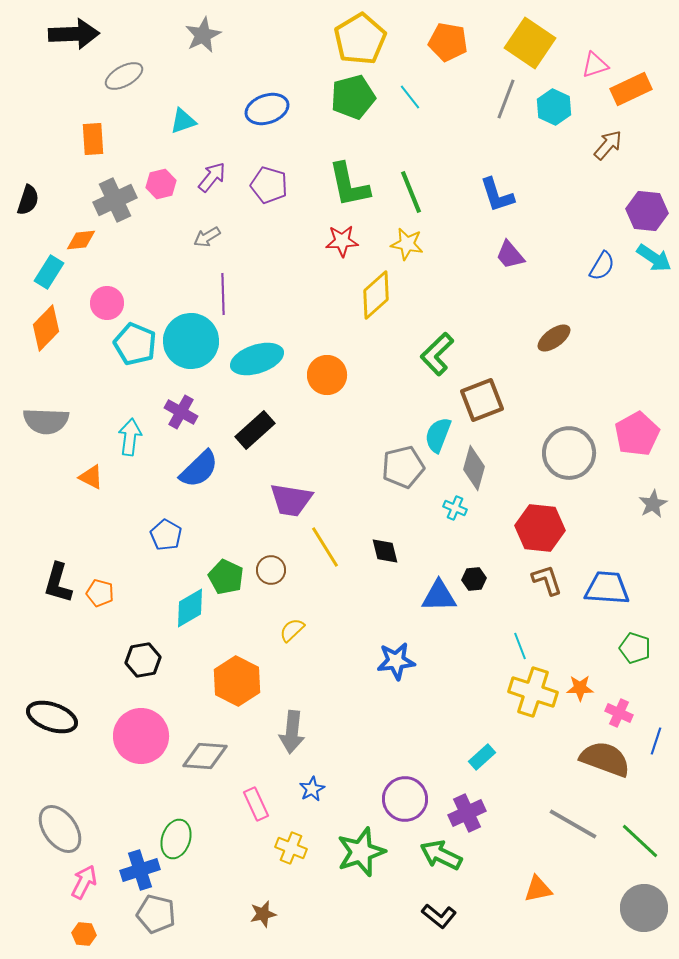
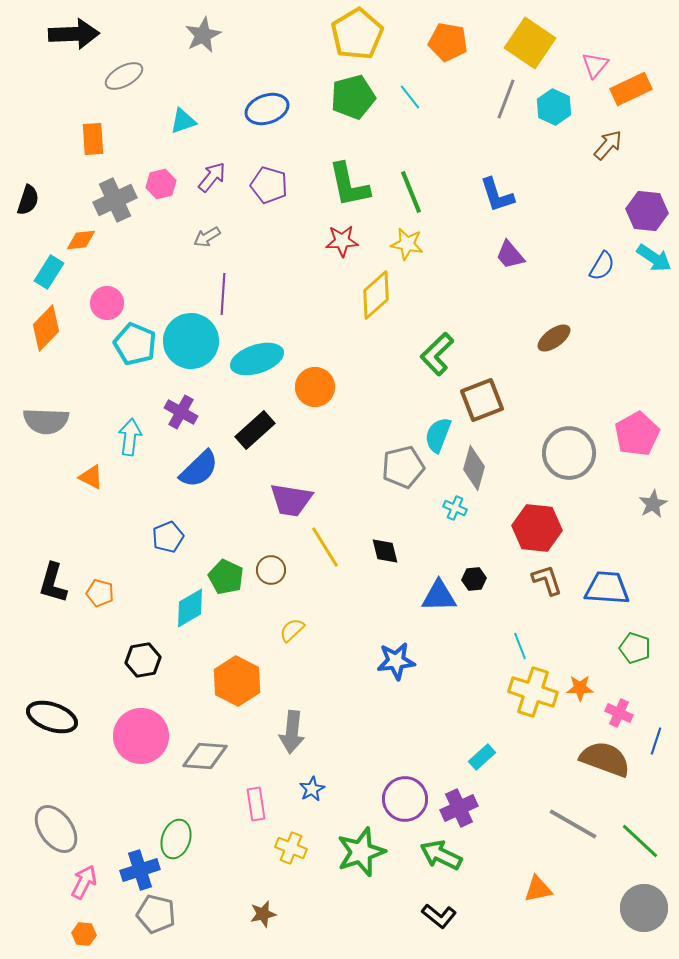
yellow pentagon at (360, 39): moved 3 px left, 5 px up
pink triangle at (595, 65): rotated 32 degrees counterclockwise
purple line at (223, 294): rotated 6 degrees clockwise
orange circle at (327, 375): moved 12 px left, 12 px down
red hexagon at (540, 528): moved 3 px left
blue pentagon at (166, 535): moved 2 px right, 2 px down; rotated 20 degrees clockwise
black L-shape at (58, 583): moved 5 px left
pink rectangle at (256, 804): rotated 16 degrees clockwise
purple cross at (467, 813): moved 8 px left, 5 px up
gray ellipse at (60, 829): moved 4 px left
